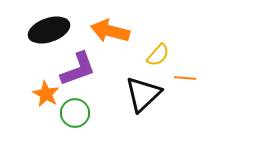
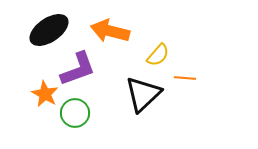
black ellipse: rotated 15 degrees counterclockwise
orange star: moved 1 px left
